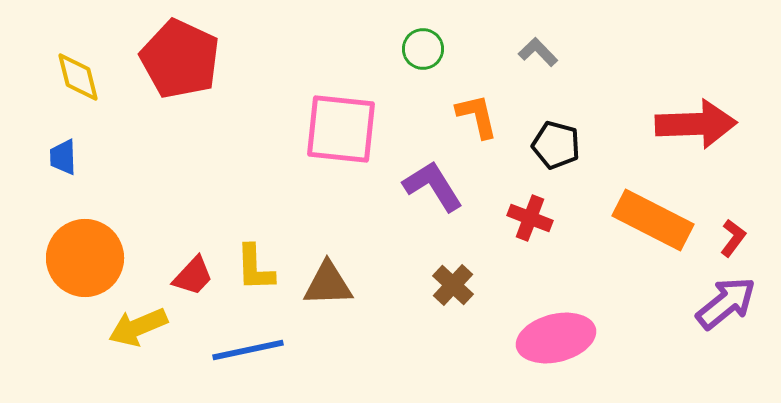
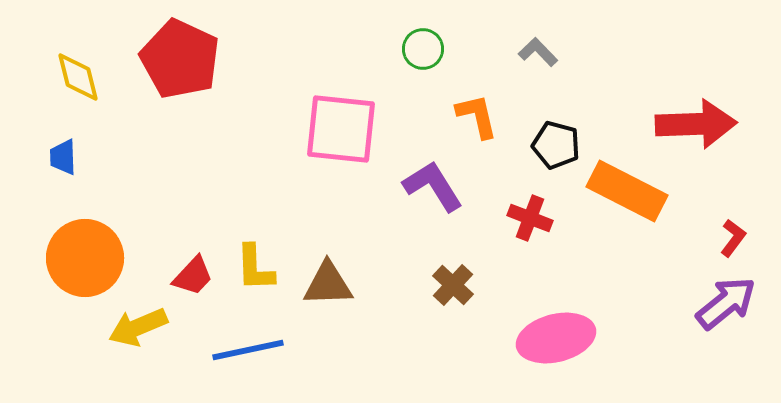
orange rectangle: moved 26 px left, 29 px up
